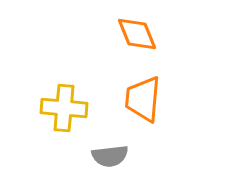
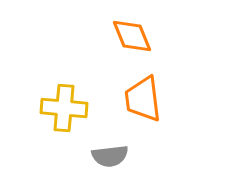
orange diamond: moved 5 px left, 2 px down
orange trapezoid: rotated 12 degrees counterclockwise
